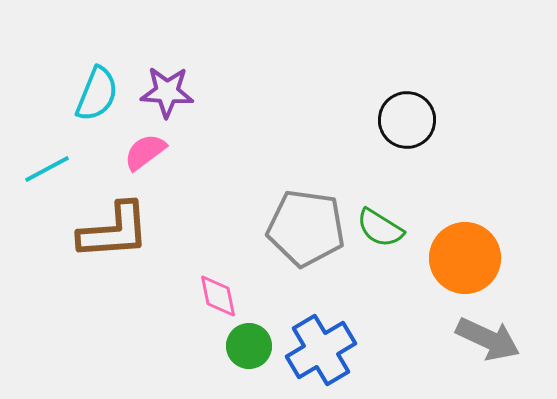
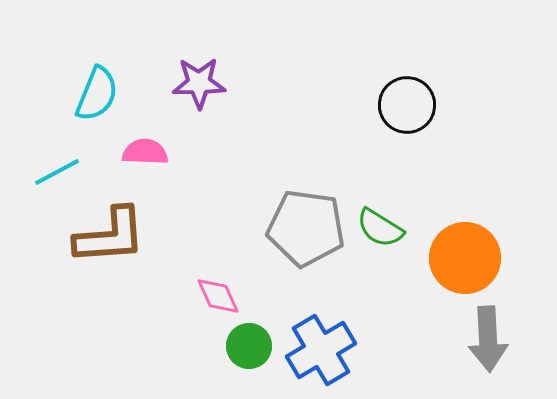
purple star: moved 32 px right, 9 px up; rotated 4 degrees counterclockwise
black circle: moved 15 px up
pink semicircle: rotated 39 degrees clockwise
cyan line: moved 10 px right, 3 px down
brown L-shape: moved 4 px left, 5 px down
pink diamond: rotated 12 degrees counterclockwise
gray arrow: rotated 62 degrees clockwise
